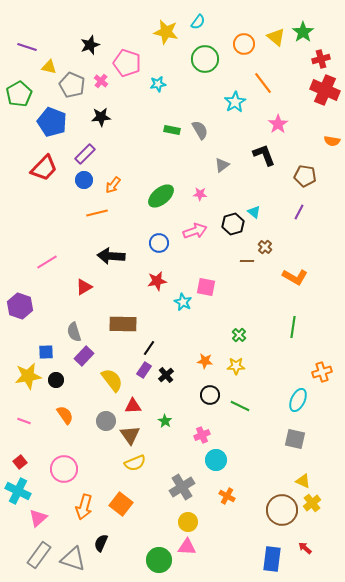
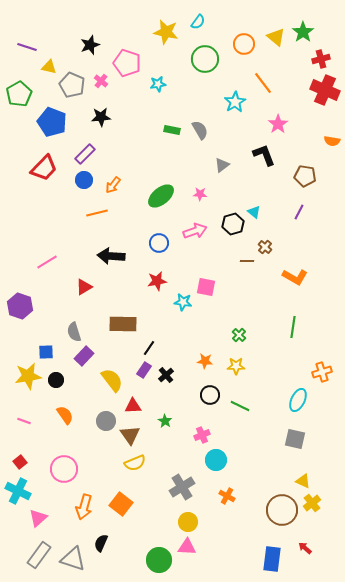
cyan star at (183, 302): rotated 18 degrees counterclockwise
